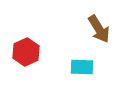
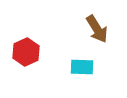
brown arrow: moved 2 px left
